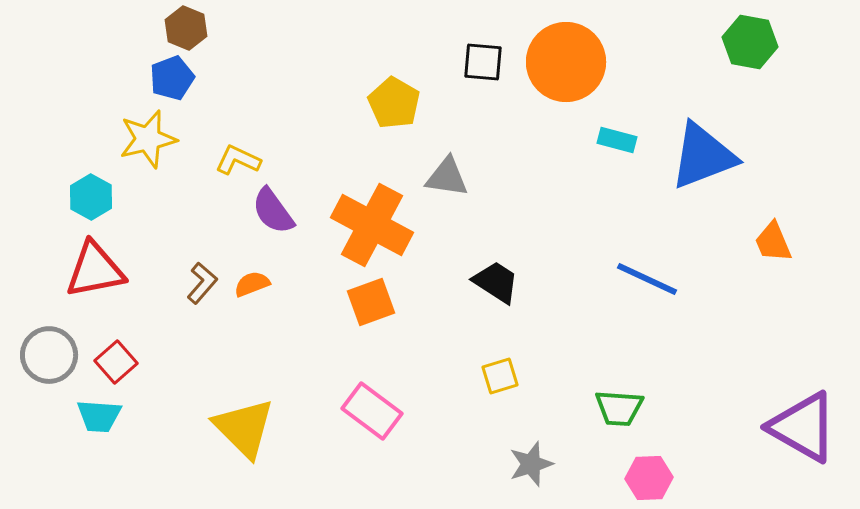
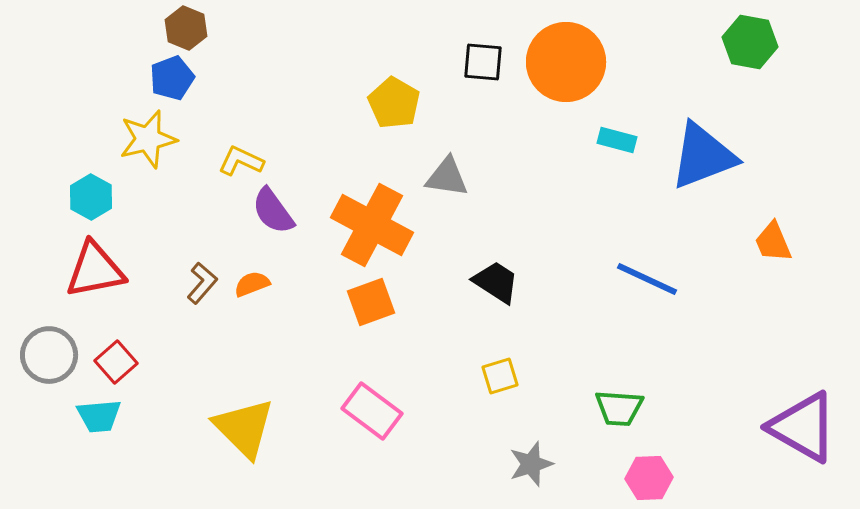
yellow L-shape: moved 3 px right, 1 px down
cyan trapezoid: rotated 9 degrees counterclockwise
